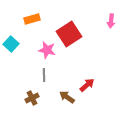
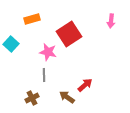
pink star: moved 1 px right, 2 px down
red arrow: moved 2 px left
